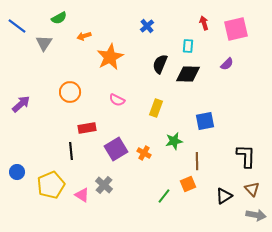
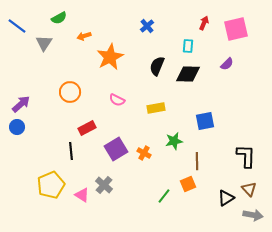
red arrow: rotated 40 degrees clockwise
black semicircle: moved 3 px left, 2 px down
yellow rectangle: rotated 60 degrees clockwise
red rectangle: rotated 18 degrees counterclockwise
blue circle: moved 45 px up
brown triangle: moved 3 px left
black triangle: moved 2 px right, 2 px down
gray arrow: moved 3 px left
